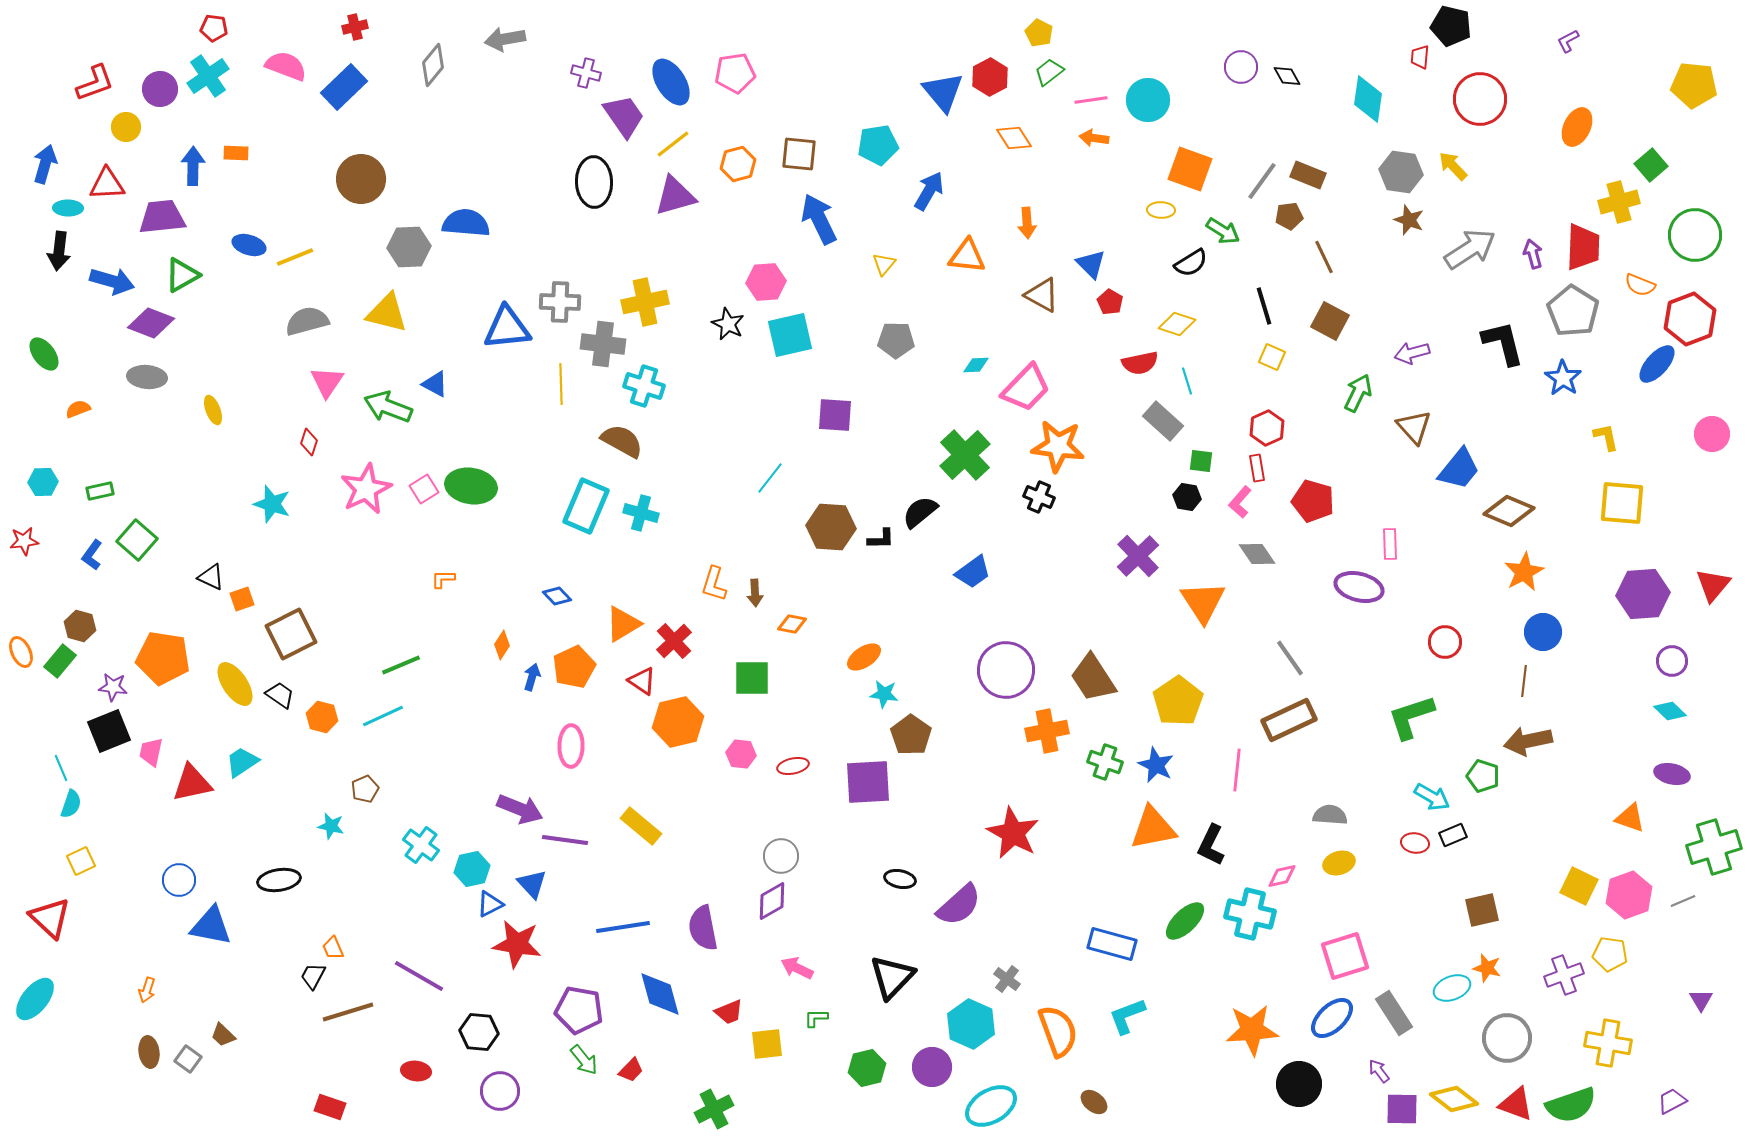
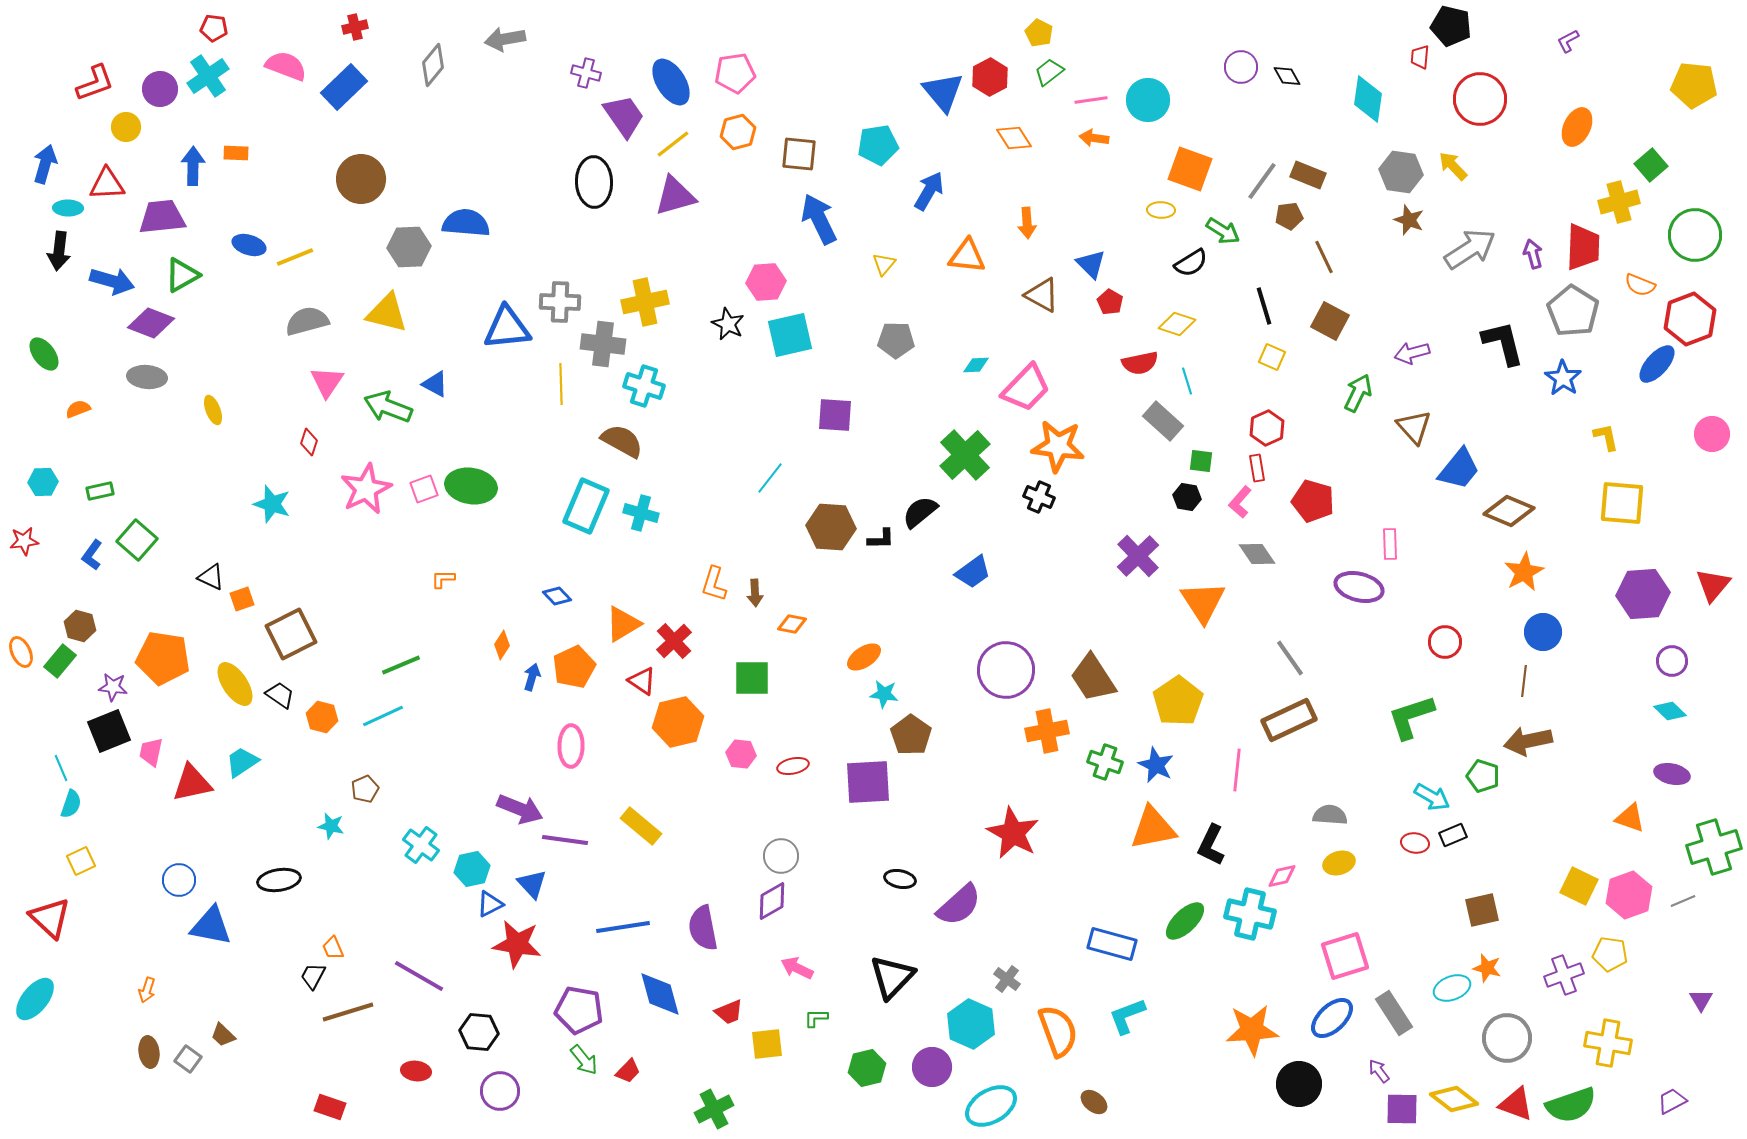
orange hexagon at (738, 164): moved 32 px up
pink square at (424, 489): rotated 12 degrees clockwise
red trapezoid at (631, 1070): moved 3 px left, 1 px down
